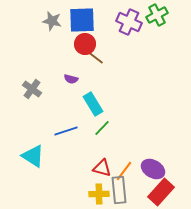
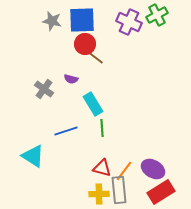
gray cross: moved 12 px right
green line: rotated 48 degrees counterclockwise
red rectangle: rotated 16 degrees clockwise
